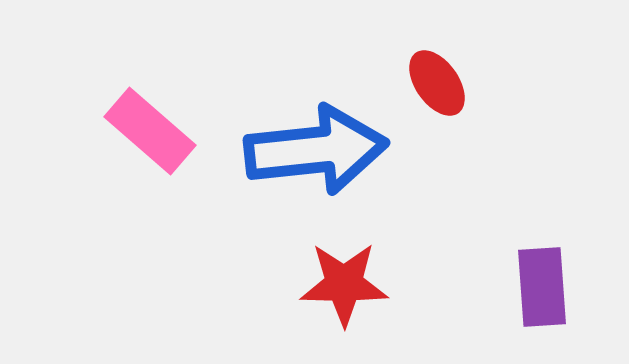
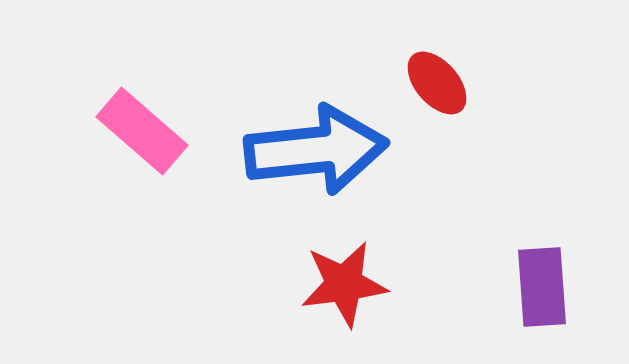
red ellipse: rotated 6 degrees counterclockwise
pink rectangle: moved 8 px left
red star: rotated 8 degrees counterclockwise
